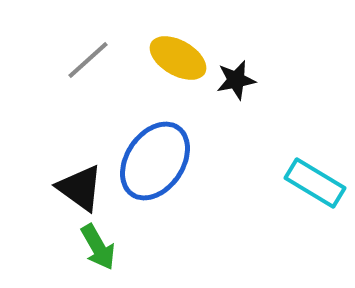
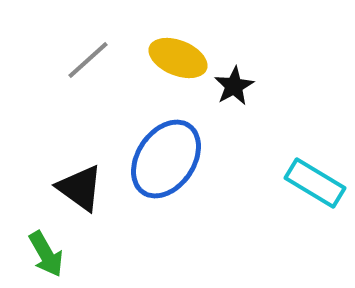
yellow ellipse: rotated 8 degrees counterclockwise
black star: moved 2 px left, 6 px down; rotated 18 degrees counterclockwise
blue ellipse: moved 11 px right, 2 px up
green arrow: moved 52 px left, 7 px down
